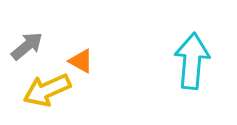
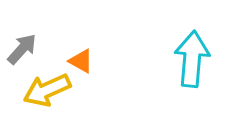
gray arrow: moved 5 px left, 3 px down; rotated 8 degrees counterclockwise
cyan arrow: moved 2 px up
